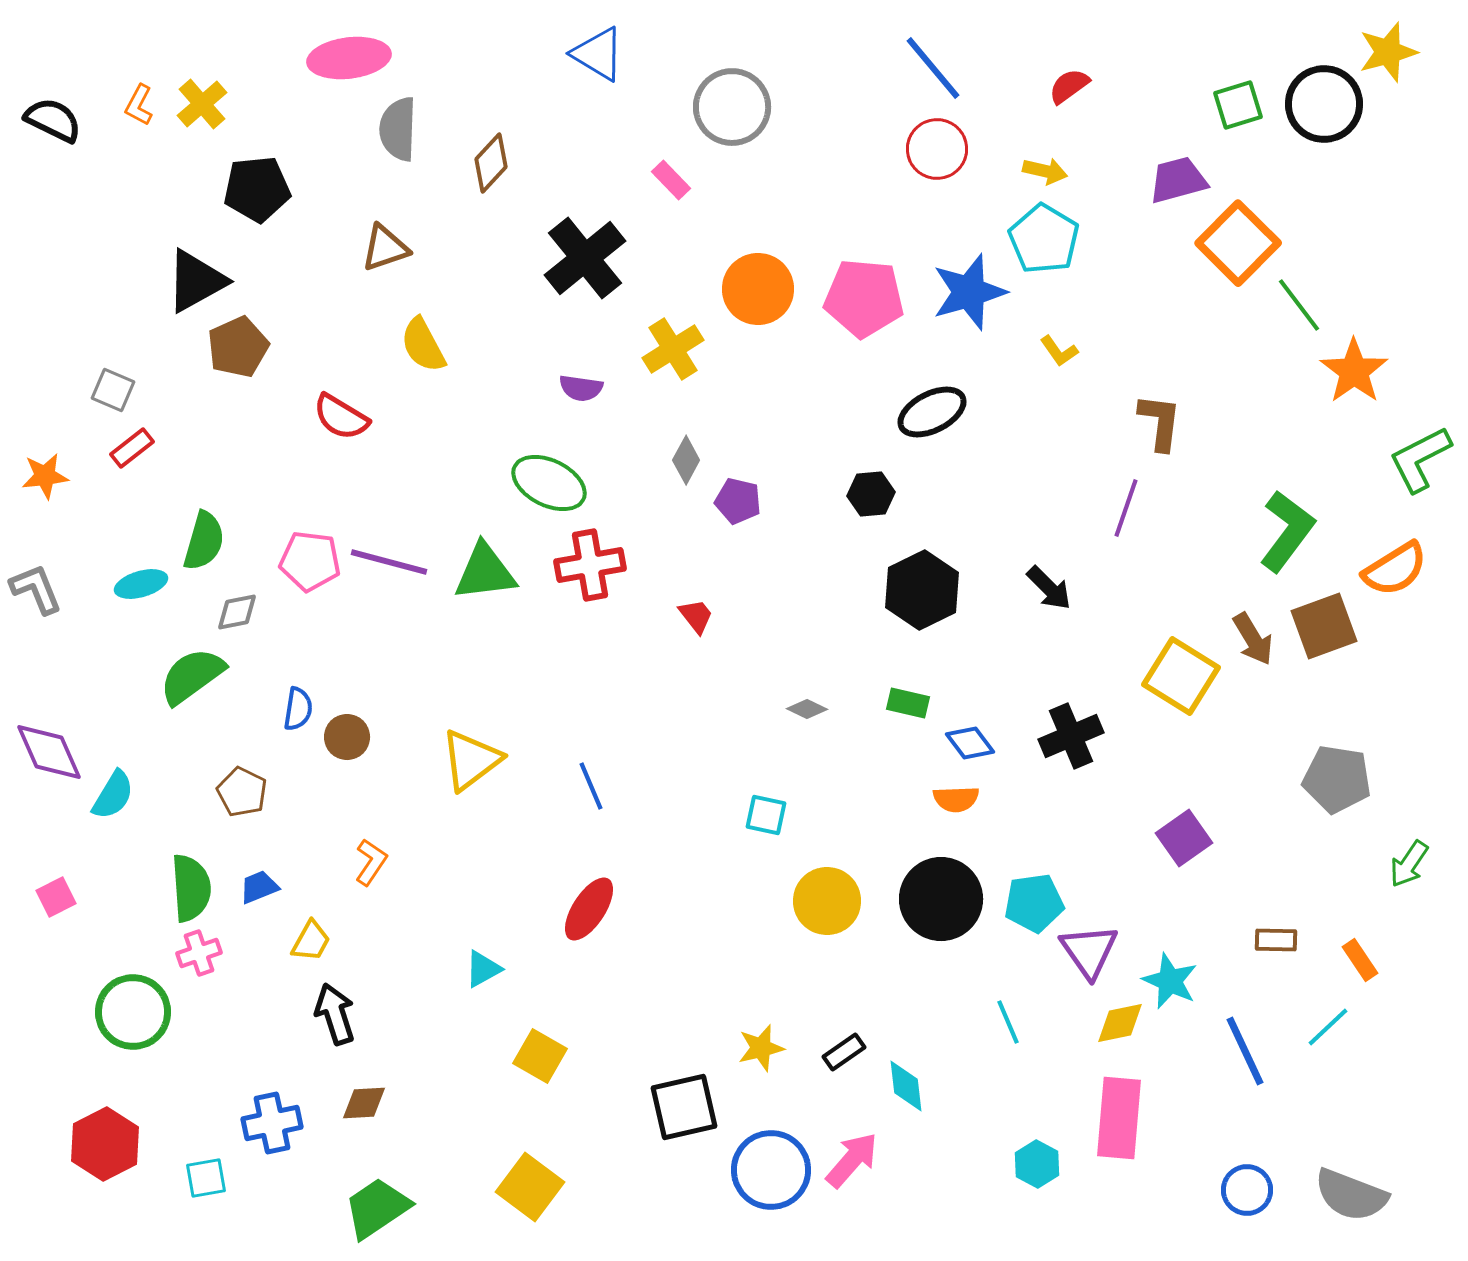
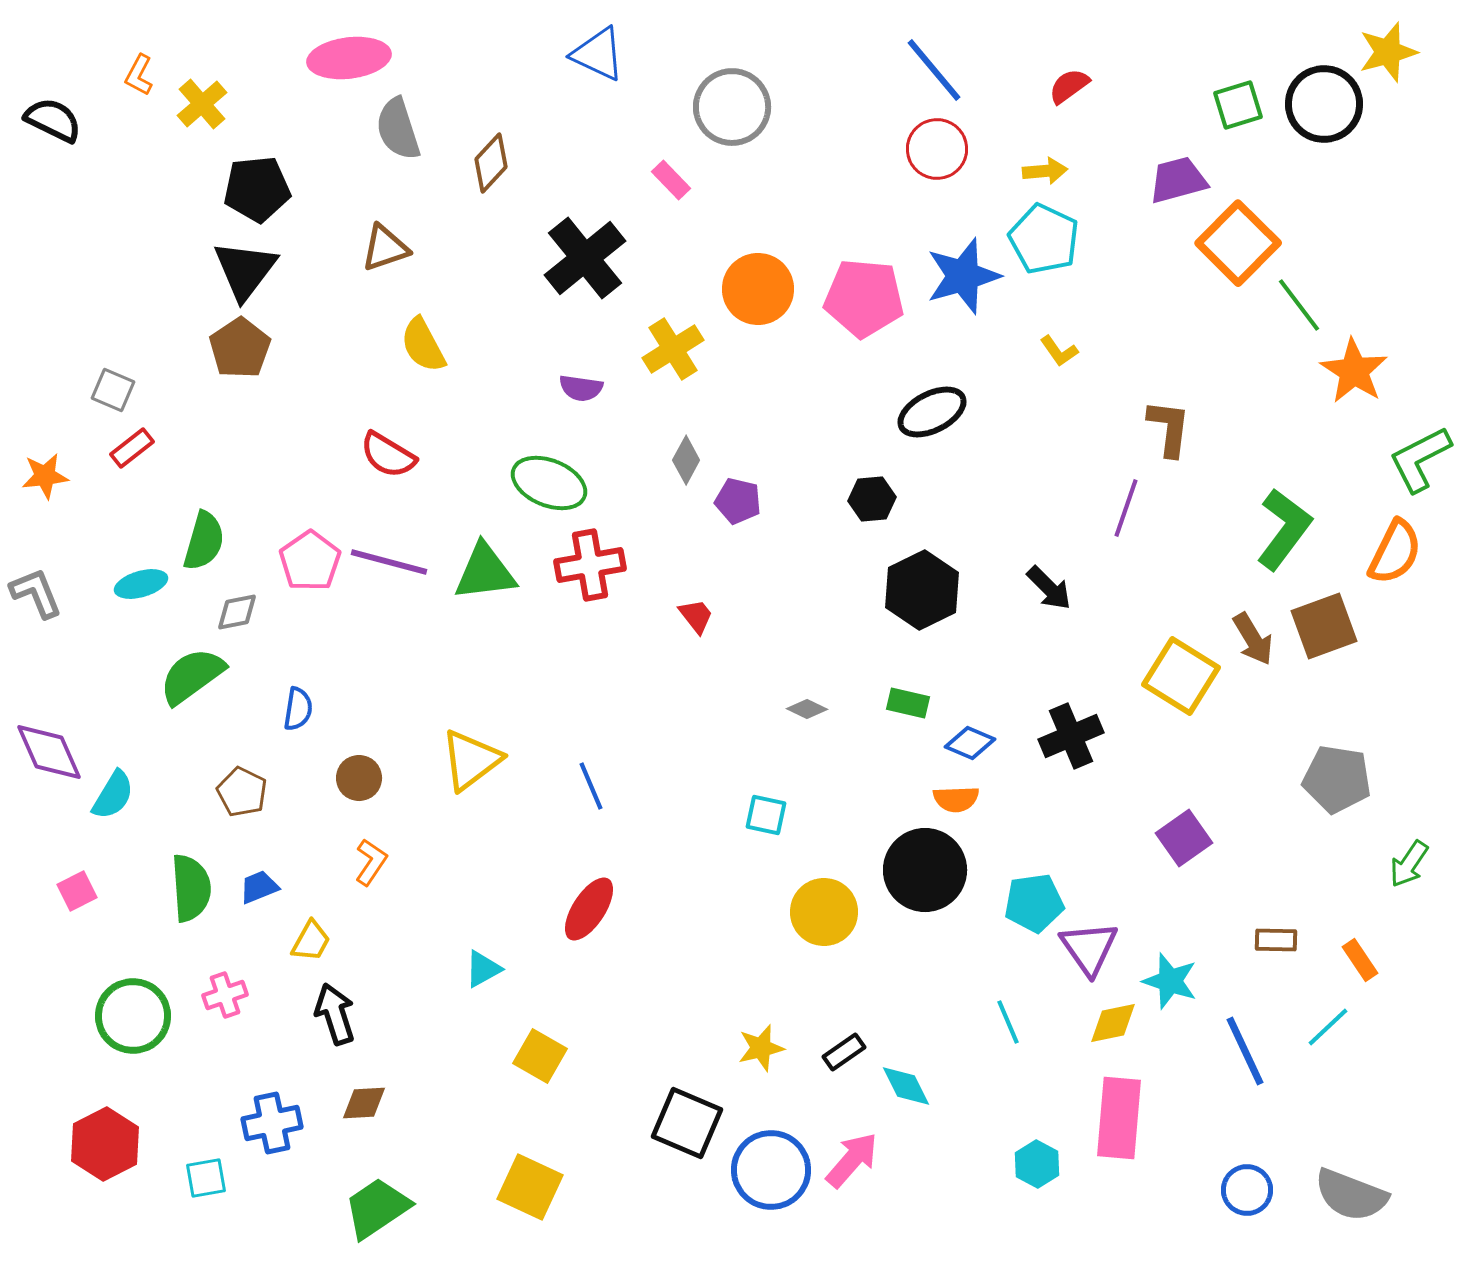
blue triangle at (598, 54): rotated 6 degrees counterclockwise
blue line at (933, 68): moved 1 px right, 2 px down
orange L-shape at (139, 105): moved 30 px up
gray semicircle at (398, 129): rotated 20 degrees counterclockwise
yellow arrow at (1045, 171): rotated 18 degrees counterclockwise
cyan pentagon at (1044, 239): rotated 6 degrees counterclockwise
black triangle at (196, 281): moved 49 px right, 11 px up; rotated 24 degrees counterclockwise
blue star at (969, 292): moved 6 px left, 16 px up
brown pentagon at (238, 347): moved 2 px right, 1 px down; rotated 10 degrees counterclockwise
orange star at (1354, 371): rotated 4 degrees counterclockwise
red semicircle at (341, 417): moved 47 px right, 38 px down
brown L-shape at (1160, 422): moved 9 px right, 6 px down
green ellipse at (549, 483): rotated 4 degrees counterclockwise
black hexagon at (871, 494): moved 1 px right, 5 px down
green L-shape at (1287, 531): moved 3 px left, 2 px up
pink pentagon at (310, 561): rotated 30 degrees clockwise
orange semicircle at (1395, 569): moved 17 px up; rotated 32 degrees counterclockwise
gray L-shape at (36, 589): moved 4 px down
brown circle at (347, 737): moved 12 px right, 41 px down
blue diamond at (970, 743): rotated 30 degrees counterclockwise
pink square at (56, 897): moved 21 px right, 6 px up
black circle at (941, 899): moved 16 px left, 29 px up
yellow circle at (827, 901): moved 3 px left, 11 px down
purple triangle at (1089, 951): moved 3 px up
pink cross at (199, 953): moved 26 px right, 42 px down
cyan star at (1170, 981): rotated 6 degrees counterclockwise
green circle at (133, 1012): moved 4 px down
yellow diamond at (1120, 1023): moved 7 px left
cyan diamond at (906, 1086): rotated 20 degrees counterclockwise
black square at (684, 1107): moved 3 px right, 16 px down; rotated 36 degrees clockwise
yellow square at (530, 1187): rotated 12 degrees counterclockwise
